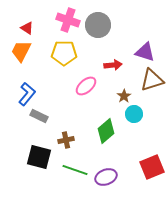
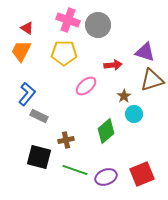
red square: moved 10 px left, 7 px down
